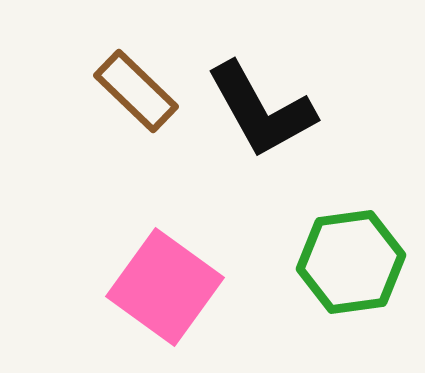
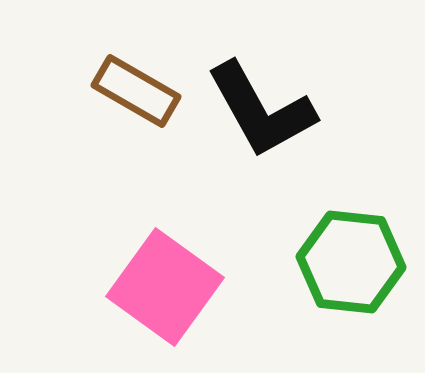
brown rectangle: rotated 14 degrees counterclockwise
green hexagon: rotated 14 degrees clockwise
